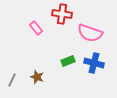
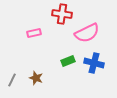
pink rectangle: moved 2 px left, 5 px down; rotated 64 degrees counterclockwise
pink semicircle: moved 3 px left; rotated 45 degrees counterclockwise
brown star: moved 1 px left, 1 px down
